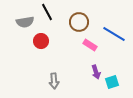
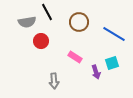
gray semicircle: moved 2 px right
pink rectangle: moved 15 px left, 12 px down
cyan square: moved 19 px up
